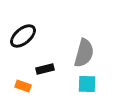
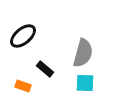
gray semicircle: moved 1 px left
black rectangle: rotated 54 degrees clockwise
cyan square: moved 2 px left, 1 px up
